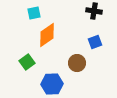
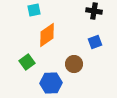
cyan square: moved 3 px up
brown circle: moved 3 px left, 1 px down
blue hexagon: moved 1 px left, 1 px up
